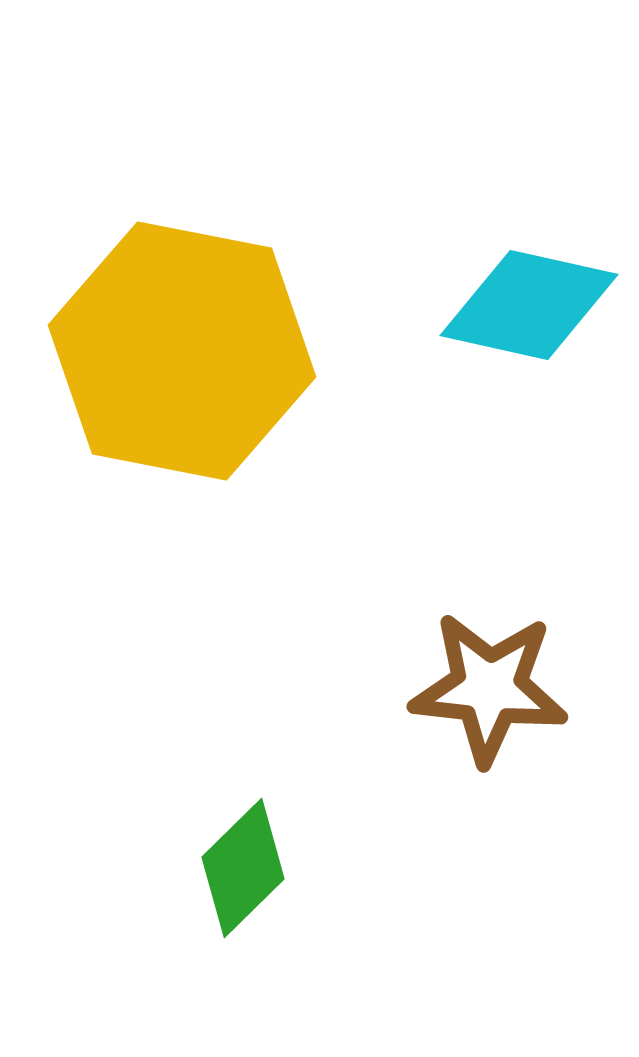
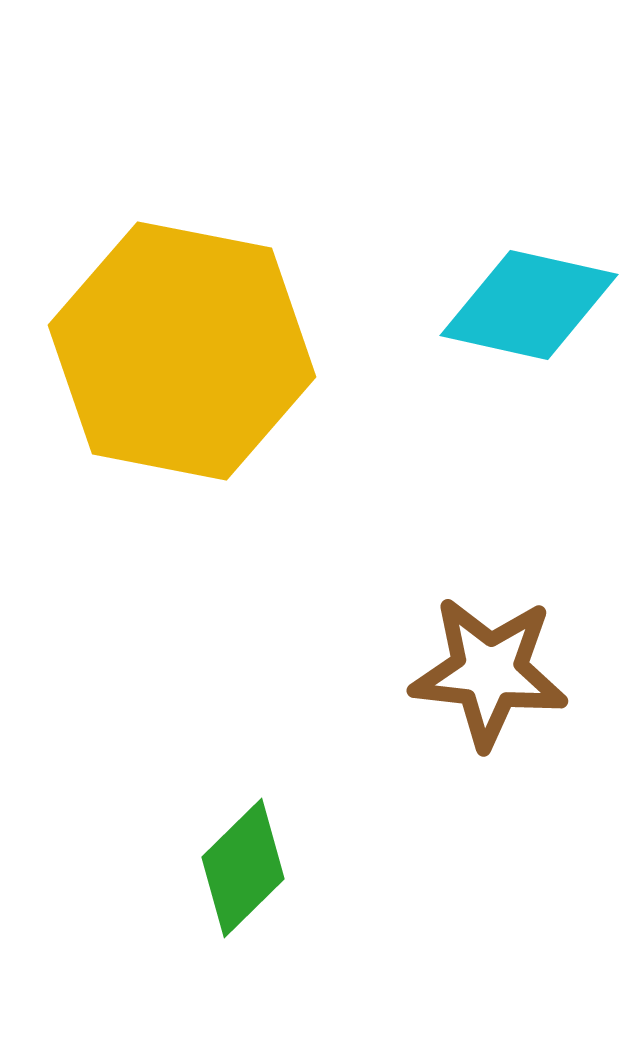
brown star: moved 16 px up
